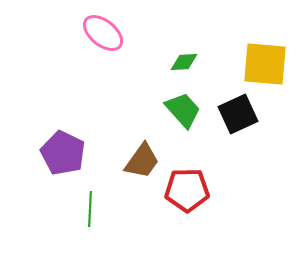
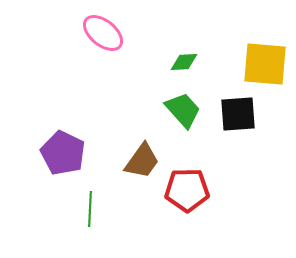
black square: rotated 21 degrees clockwise
